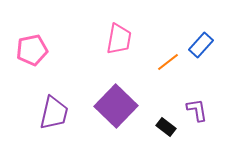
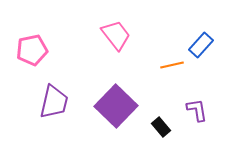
pink trapezoid: moved 3 px left, 4 px up; rotated 48 degrees counterclockwise
orange line: moved 4 px right, 3 px down; rotated 25 degrees clockwise
purple trapezoid: moved 11 px up
black rectangle: moved 5 px left; rotated 12 degrees clockwise
